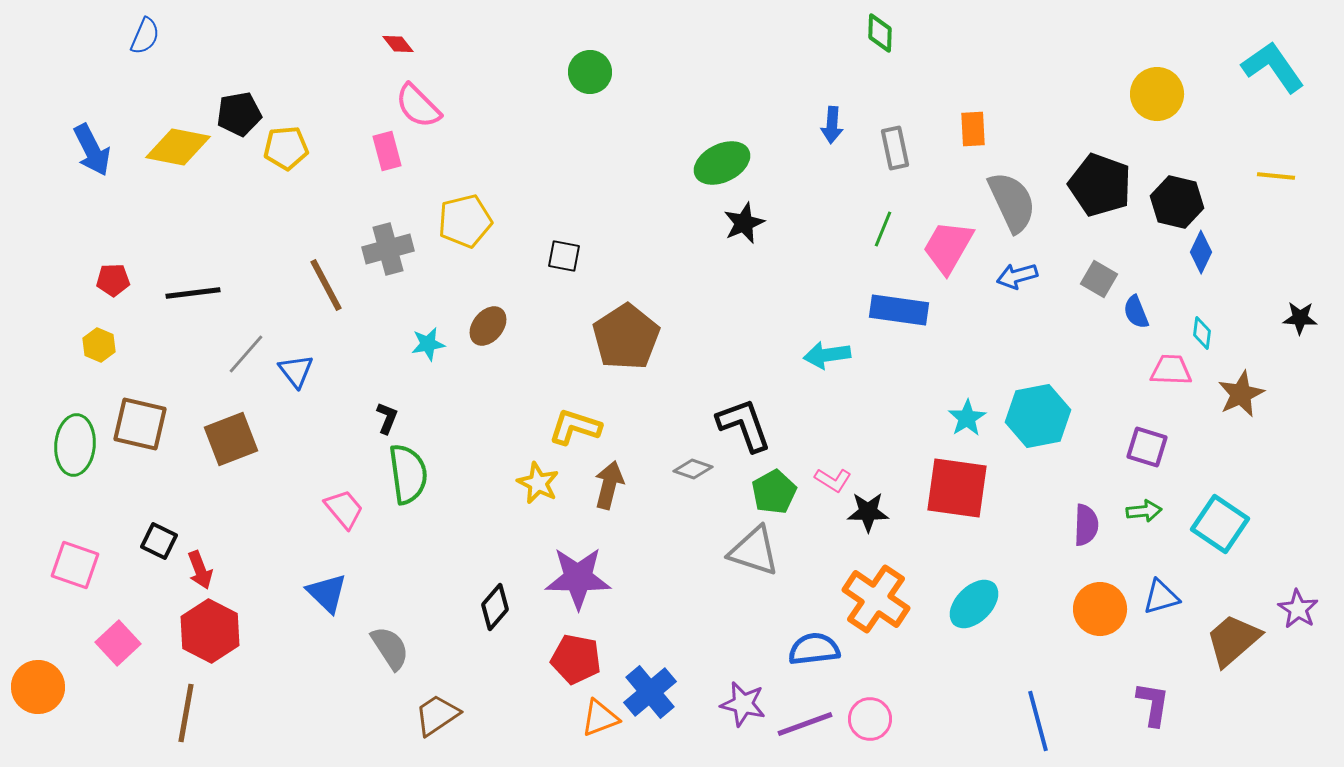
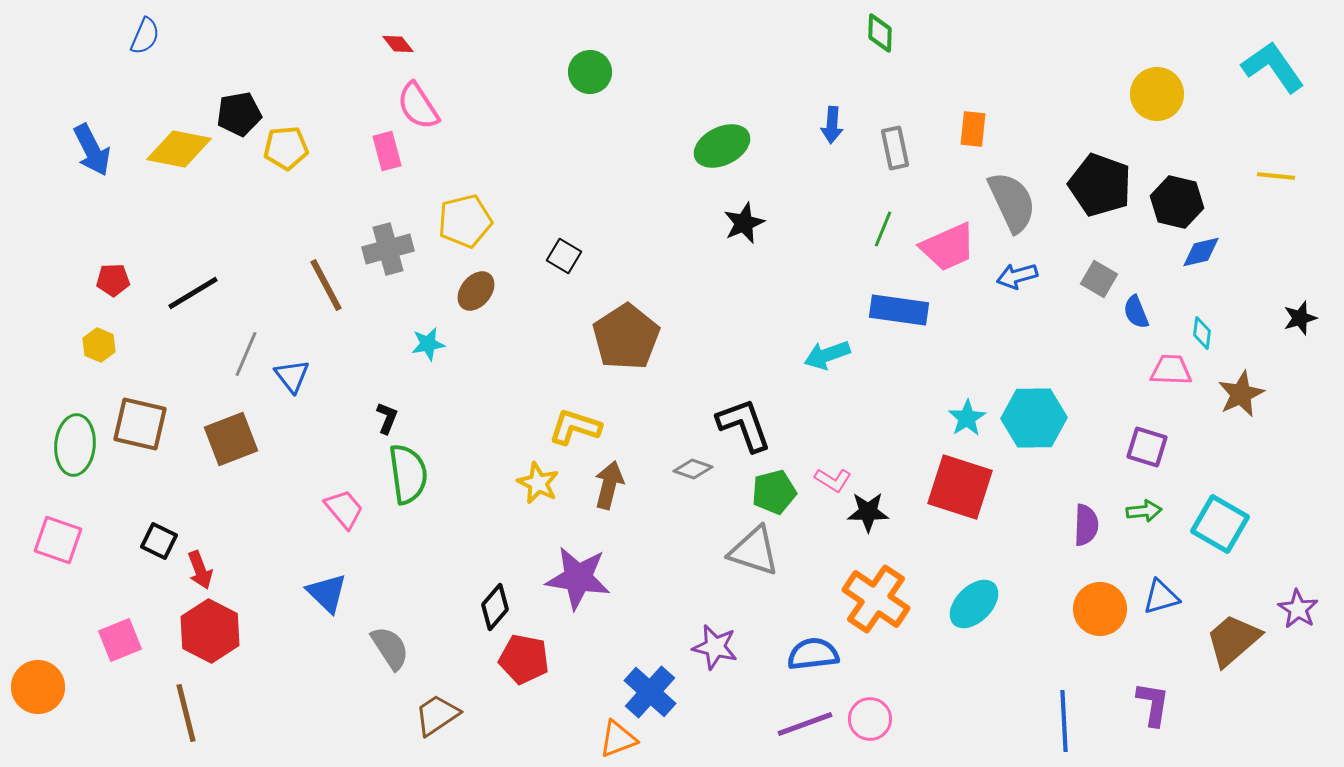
pink semicircle at (418, 106): rotated 12 degrees clockwise
orange rectangle at (973, 129): rotated 9 degrees clockwise
yellow diamond at (178, 147): moved 1 px right, 2 px down
green ellipse at (722, 163): moved 17 px up
pink trapezoid at (948, 247): rotated 144 degrees counterclockwise
blue diamond at (1201, 252): rotated 51 degrees clockwise
black square at (564, 256): rotated 20 degrees clockwise
black line at (193, 293): rotated 24 degrees counterclockwise
black star at (1300, 318): rotated 20 degrees counterclockwise
brown ellipse at (488, 326): moved 12 px left, 35 px up
gray line at (246, 354): rotated 18 degrees counterclockwise
cyan arrow at (827, 355): rotated 12 degrees counterclockwise
blue triangle at (296, 371): moved 4 px left, 5 px down
cyan hexagon at (1038, 416): moved 4 px left, 2 px down; rotated 10 degrees clockwise
red square at (957, 488): moved 3 px right, 1 px up; rotated 10 degrees clockwise
green pentagon at (774, 492): rotated 15 degrees clockwise
cyan square at (1220, 524): rotated 4 degrees counterclockwise
pink square at (75, 565): moved 17 px left, 25 px up
purple star at (578, 578): rotated 8 degrees clockwise
pink square at (118, 643): moved 2 px right, 3 px up; rotated 21 degrees clockwise
blue semicircle at (814, 649): moved 1 px left, 5 px down
red pentagon at (576, 659): moved 52 px left
blue cross at (650, 692): rotated 8 degrees counterclockwise
purple star at (743, 704): moved 28 px left, 57 px up
brown line at (186, 713): rotated 24 degrees counterclockwise
orange triangle at (600, 718): moved 18 px right, 21 px down
blue line at (1038, 721): moved 26 px right; rotated 12 degrees clockwise
